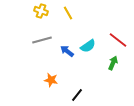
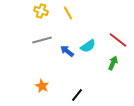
orange star: moved 9 px left, 6 px down; rotated 16 degrees clockwise
